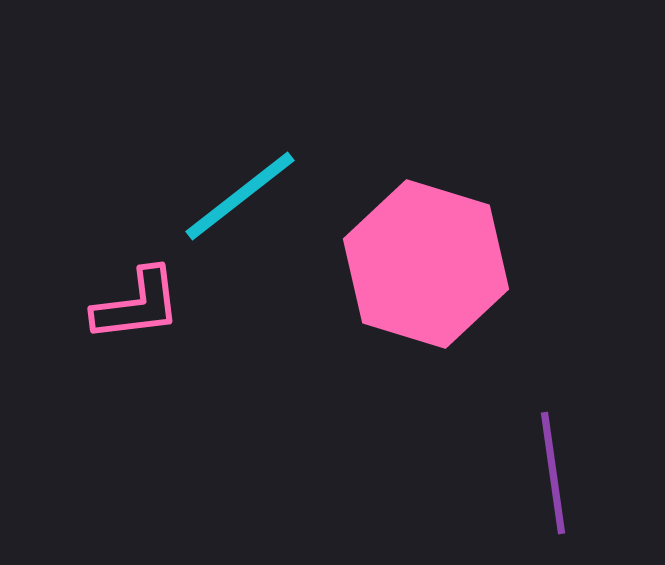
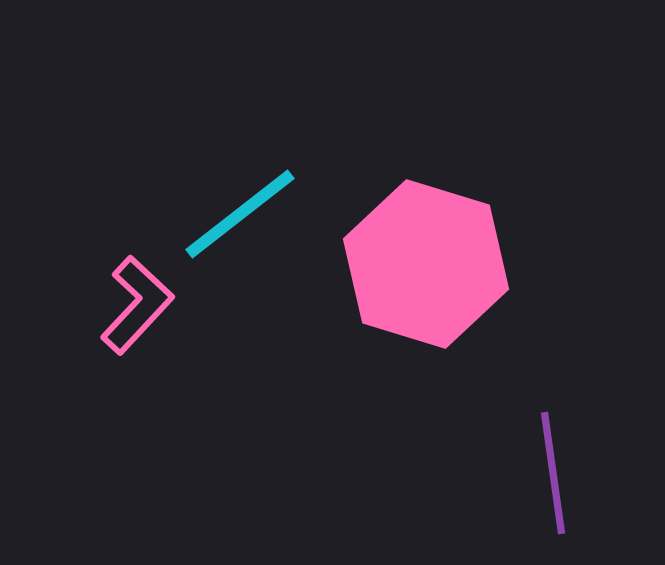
cyan line: moved 18 px down
pink L-shape: rotated 40 degrees counterclockwise
